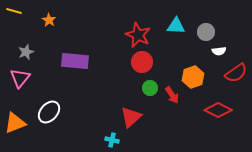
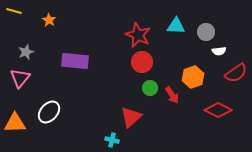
orange triangle: rotated 20 degrees clockwise
